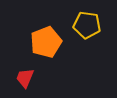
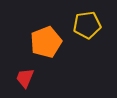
yellow pentagon: rotated 16 degrees counterclockwise
